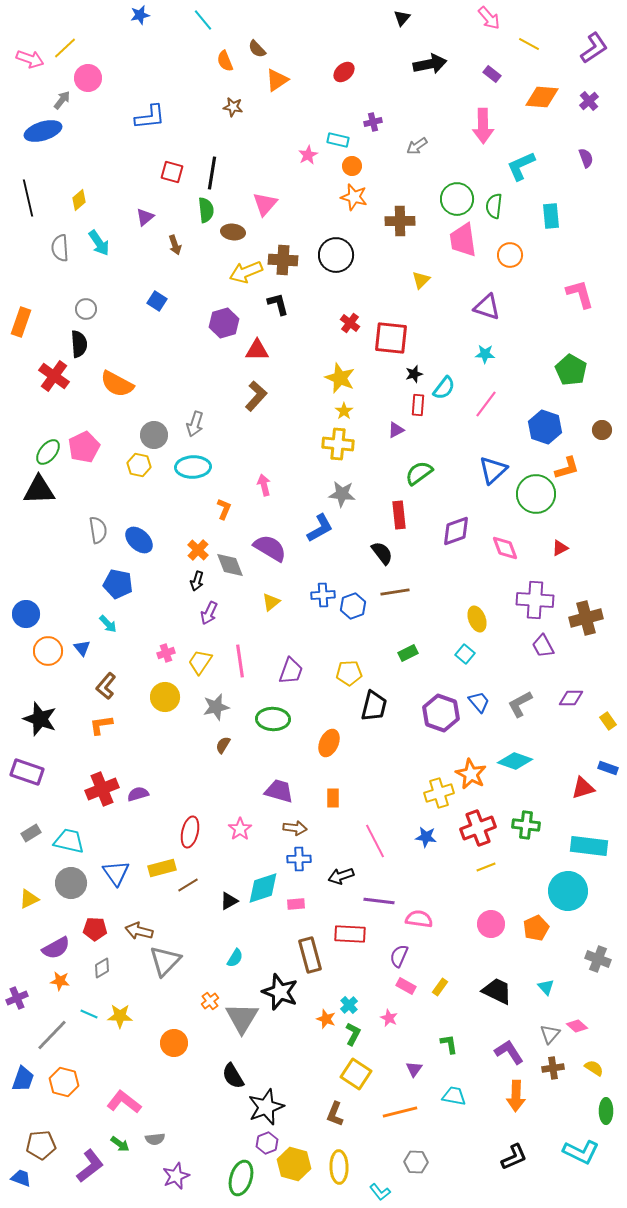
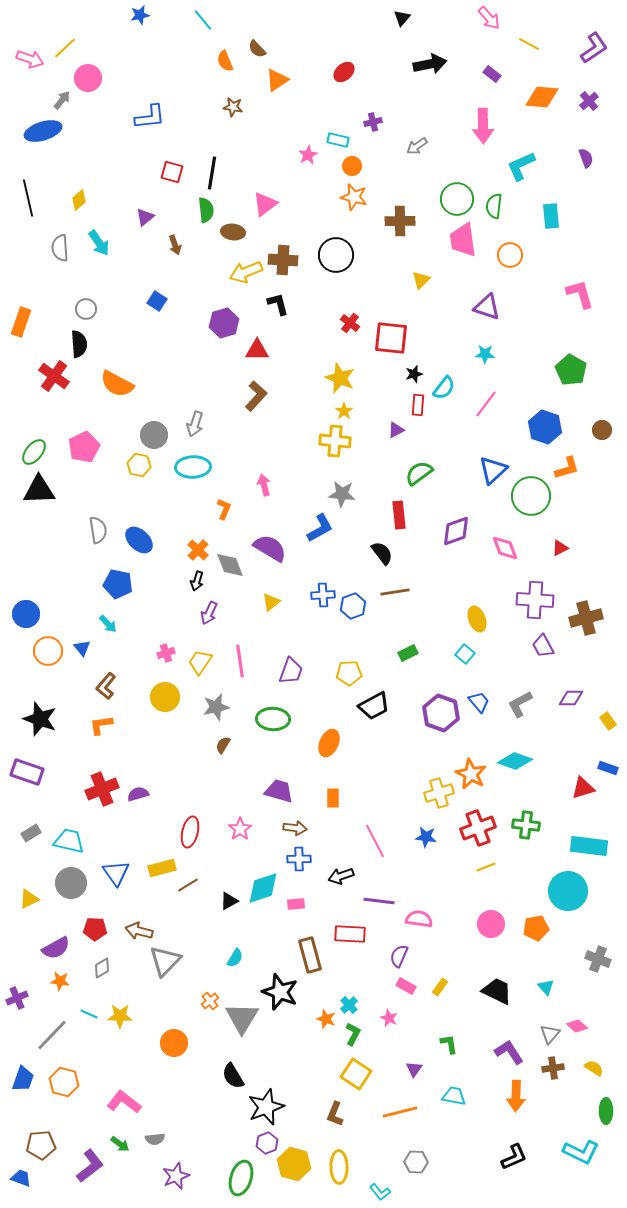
pink triangle at (265, 204): rotated 12 degrees clockwise
yellow cross at (338, 444): moved 3 px left, 3 px up
green ellipse at (48, 452): moved 14 px left
green circle at (536, 494): moved 5 px left, 2 px down
black trapezoid at (374, 706): rotated 48 degrees clockwise
orange pentagon at (536, 928): rotated 15 degrees clockwise
